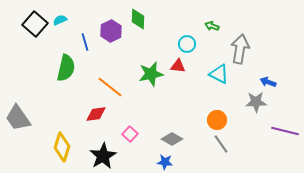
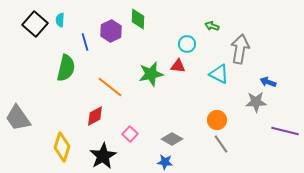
cyan semicircle: rotated 64 degrees counterclockwise
red diamond: moved 1 px left, 2 px down; rotated 20 degrees counterclockwise
